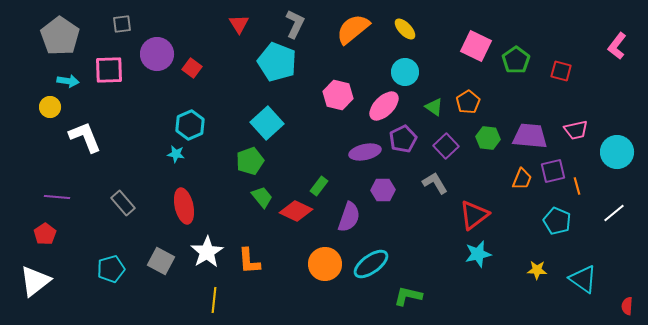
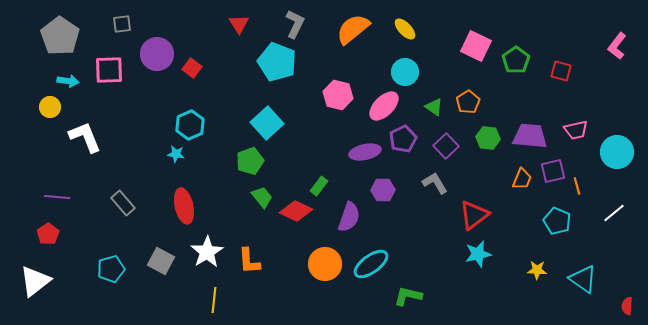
red pentagon at (45, 234): moved 3 px right
